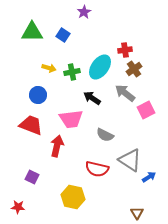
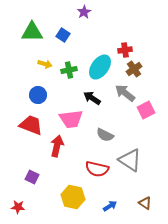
yellow arrow: moved 4 px left, 4 px up
green cross: moved 3 px left, 2 px up
blue arrow: moved 39 px left, 29 px down
brown triangle: moved 8 px right, 10 px up; rotated 24 degrees counterclockwise
